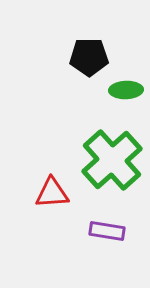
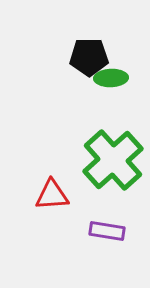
green ellipse: moved 15 px left, 12 px up
green cross: moved 1 px right
red triangle: moved 2 px down
